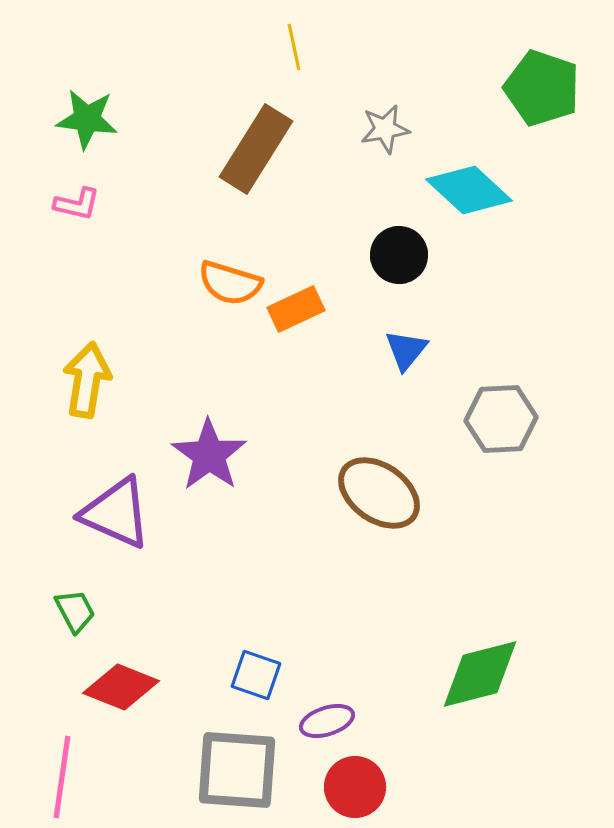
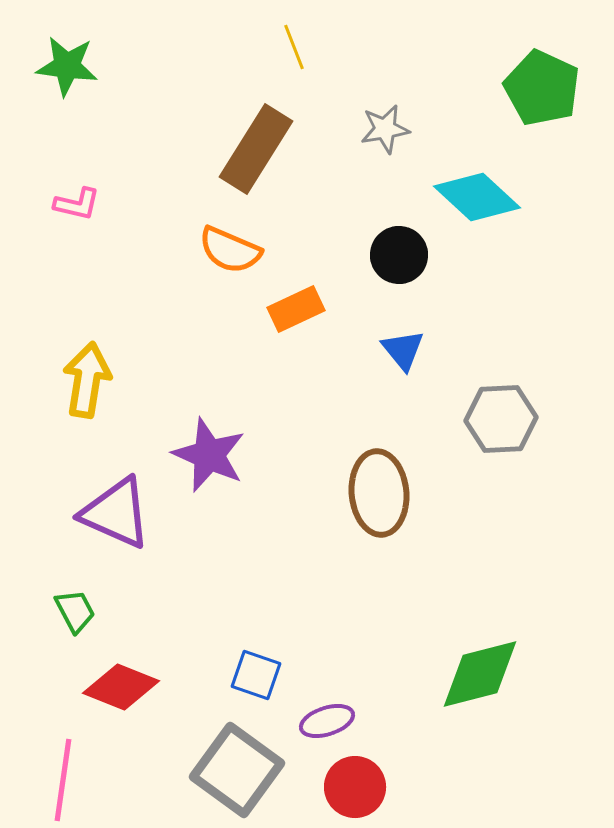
yellow line: rotated 9 degrees counterclockwise
green pentagon: rotated 6 degrees clockwise
green star: moved 20 px left, 53 px up
cyan diamond: moved 8 px right, 7 px down
orange semicircle: moved 33 px up; rotated 6 degrees clockwise
blue triangle: moved 3 px left; rotated 18 degrees counterclockwise
purple star: rotated 12 degrees counterclockwise
brown ellipse: rotated 50 degrees clockwise
gray square: rotated 32 degrees clockwise
pink line: moved 1 px right, 3 px down
